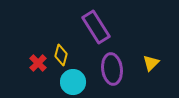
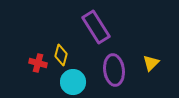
red cross: rotated 30 degrees counterclockwise
purple ellipse: moved 2 px right, 1 px down
